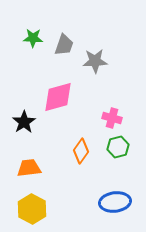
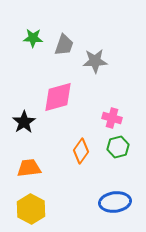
yellow hexagon: moved 1 px left
